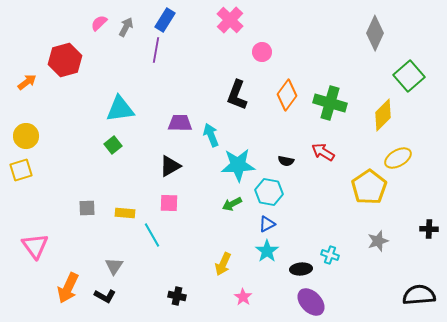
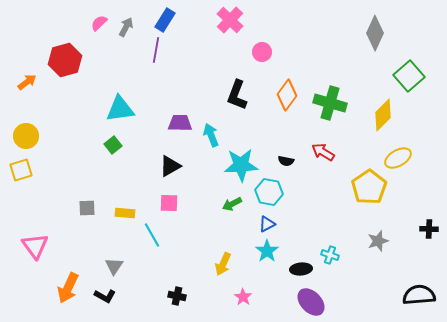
cyan star at (238, 165): moved 3 px right
